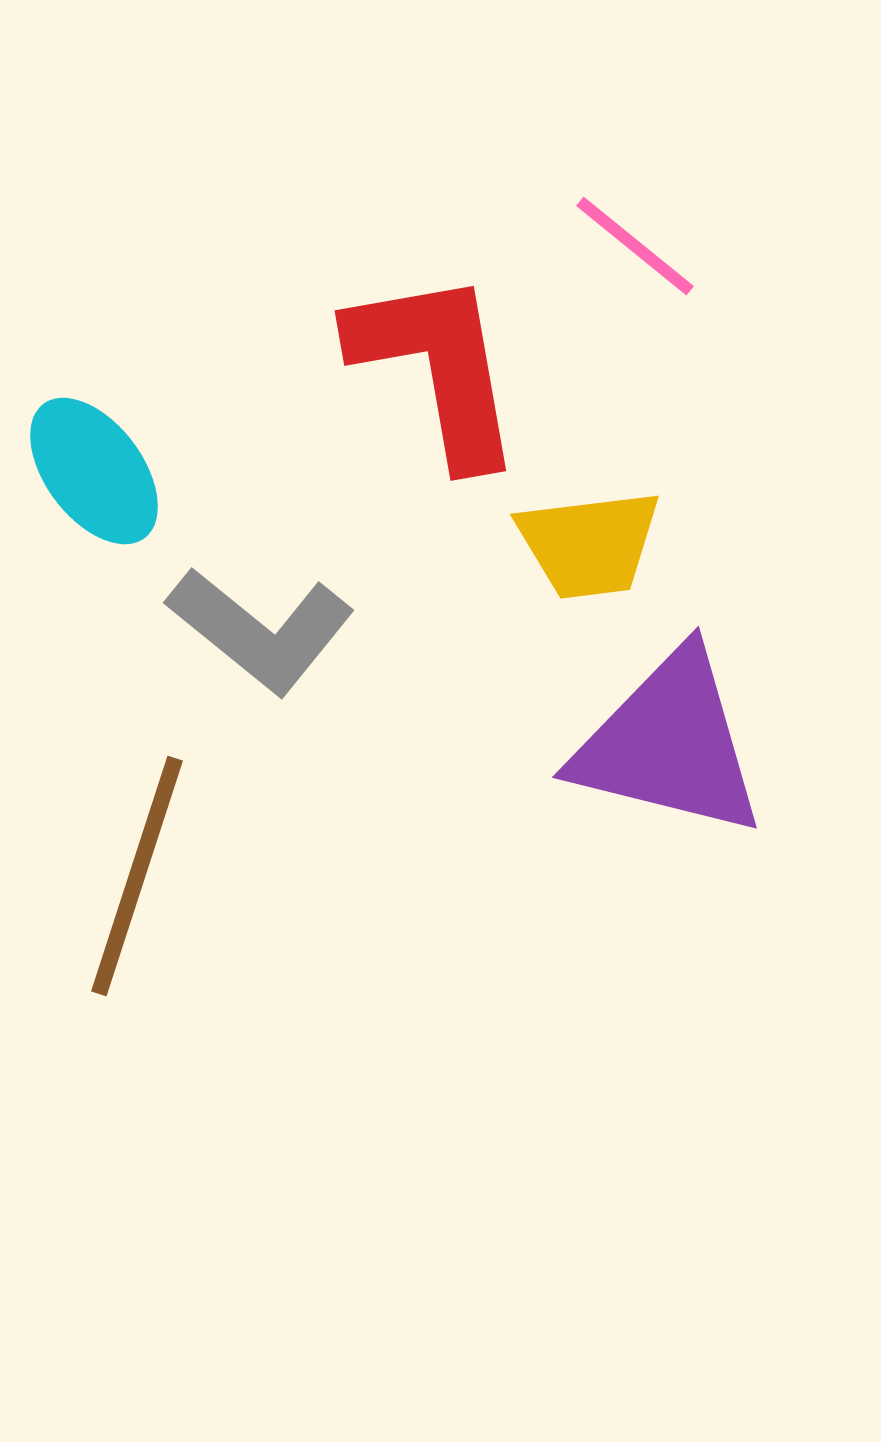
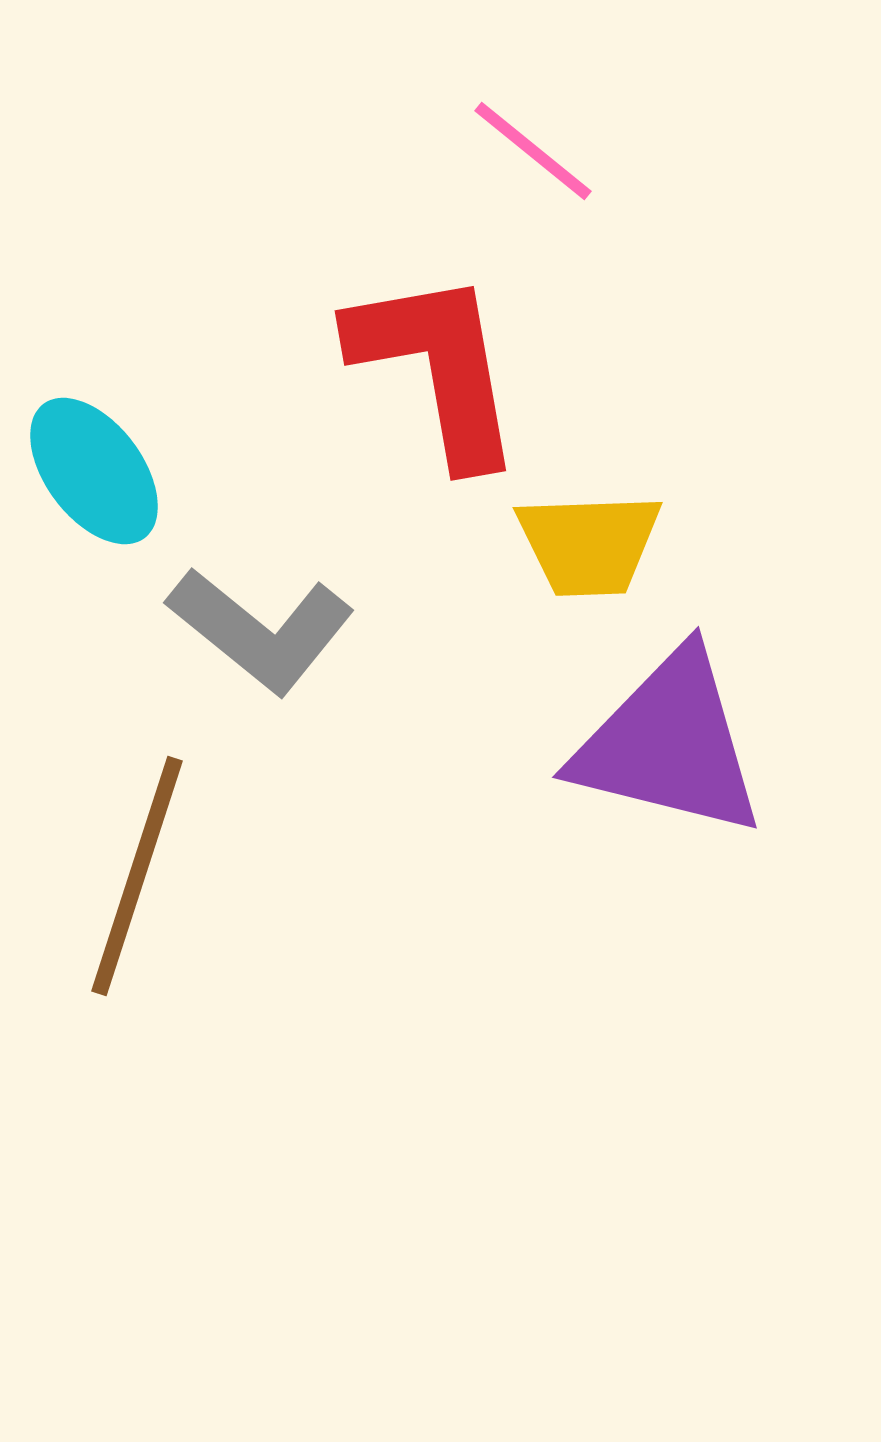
pink line: moved 102 px left, 95 px up
yellow trapezoid: rotated 5 degrees clockwise
